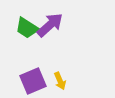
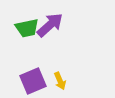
green trapezoid: rotated 45 degrees counterclockwise
